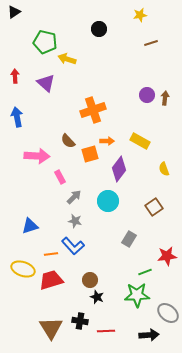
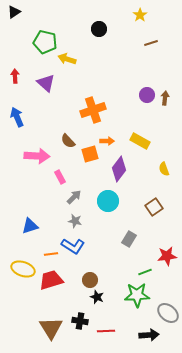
yellow star: rotated 24 degrees counterclockwise
blue arrow: rotated 12 degrees counterclockwise
blue L-shape: rotated 15 degrees counterclockwise
